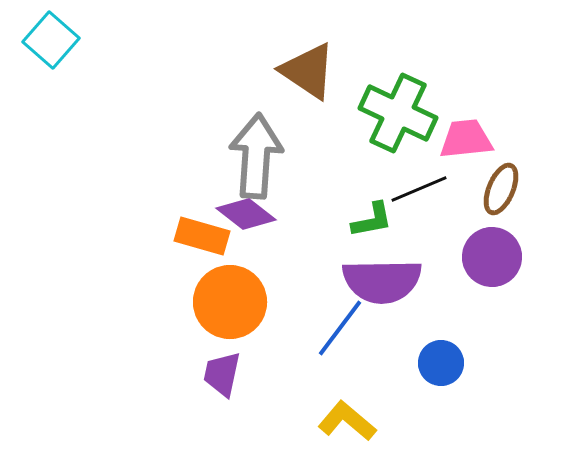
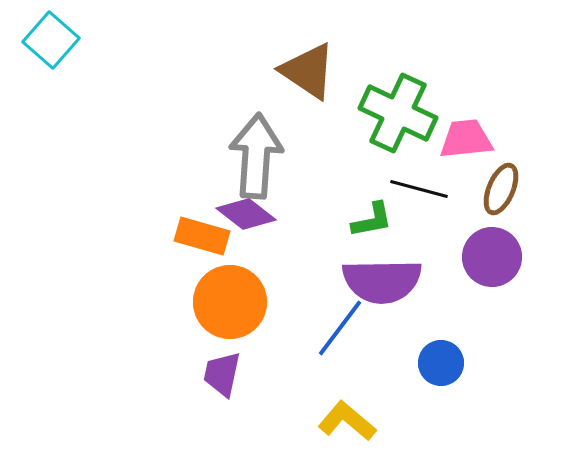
black line: rotated 38 degrees clockwise
